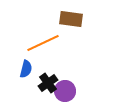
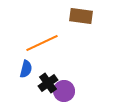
brown rectangle: moved 10 px right, 3 px up
orange line: moved 1 px left
purple circle: moved 1 px left
